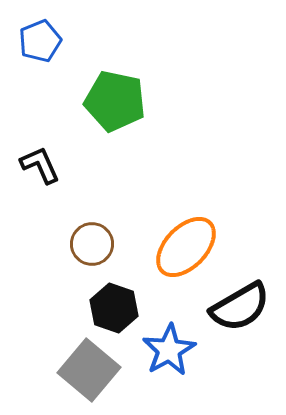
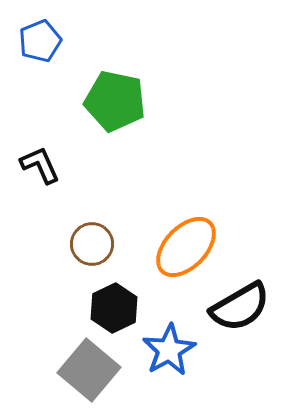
black hexagon: rotated 15 degrees clockwise
